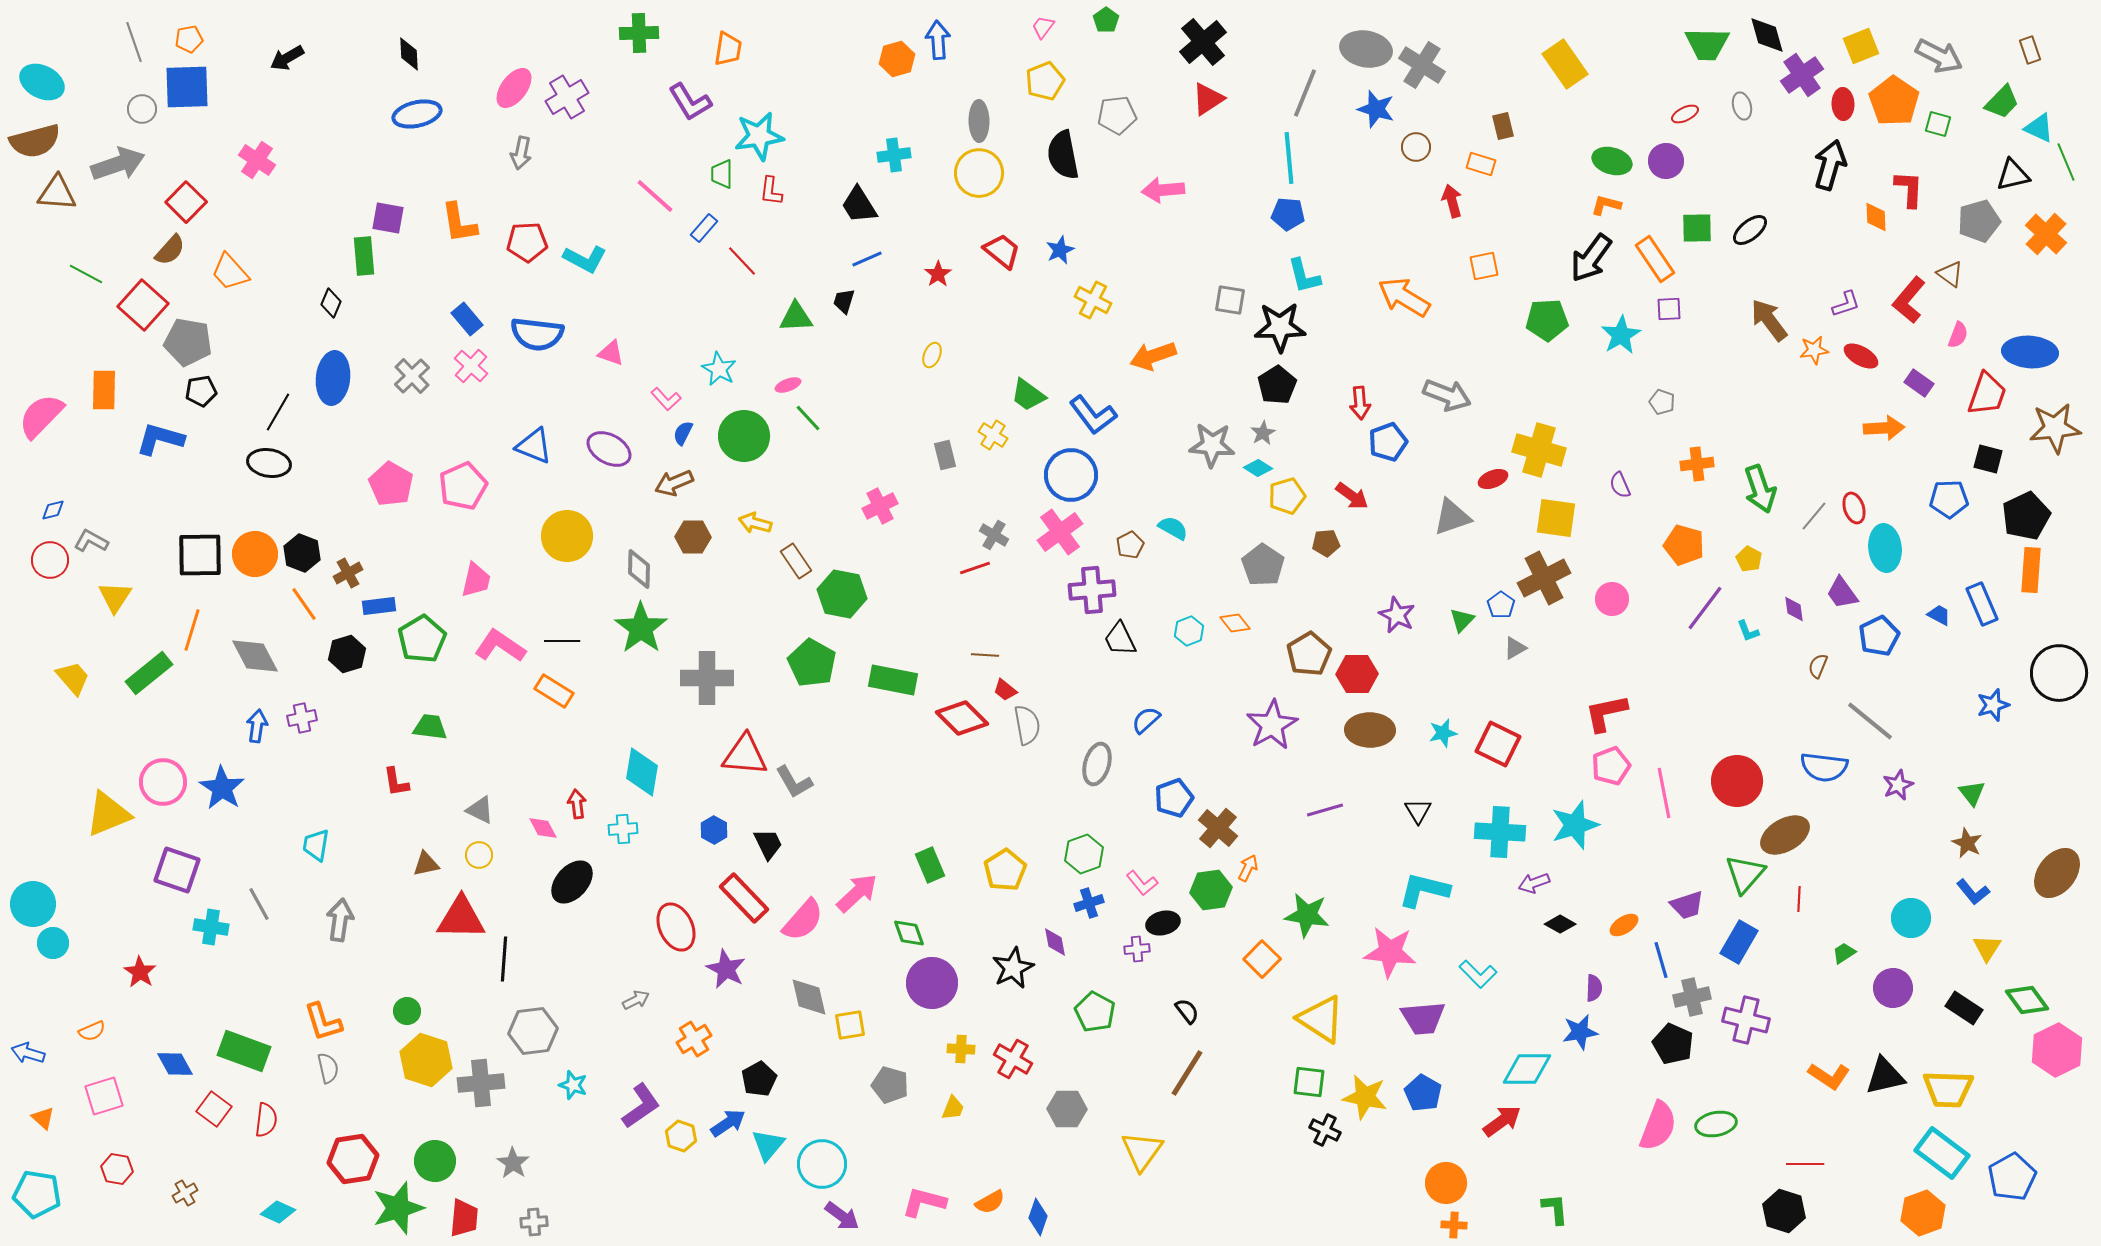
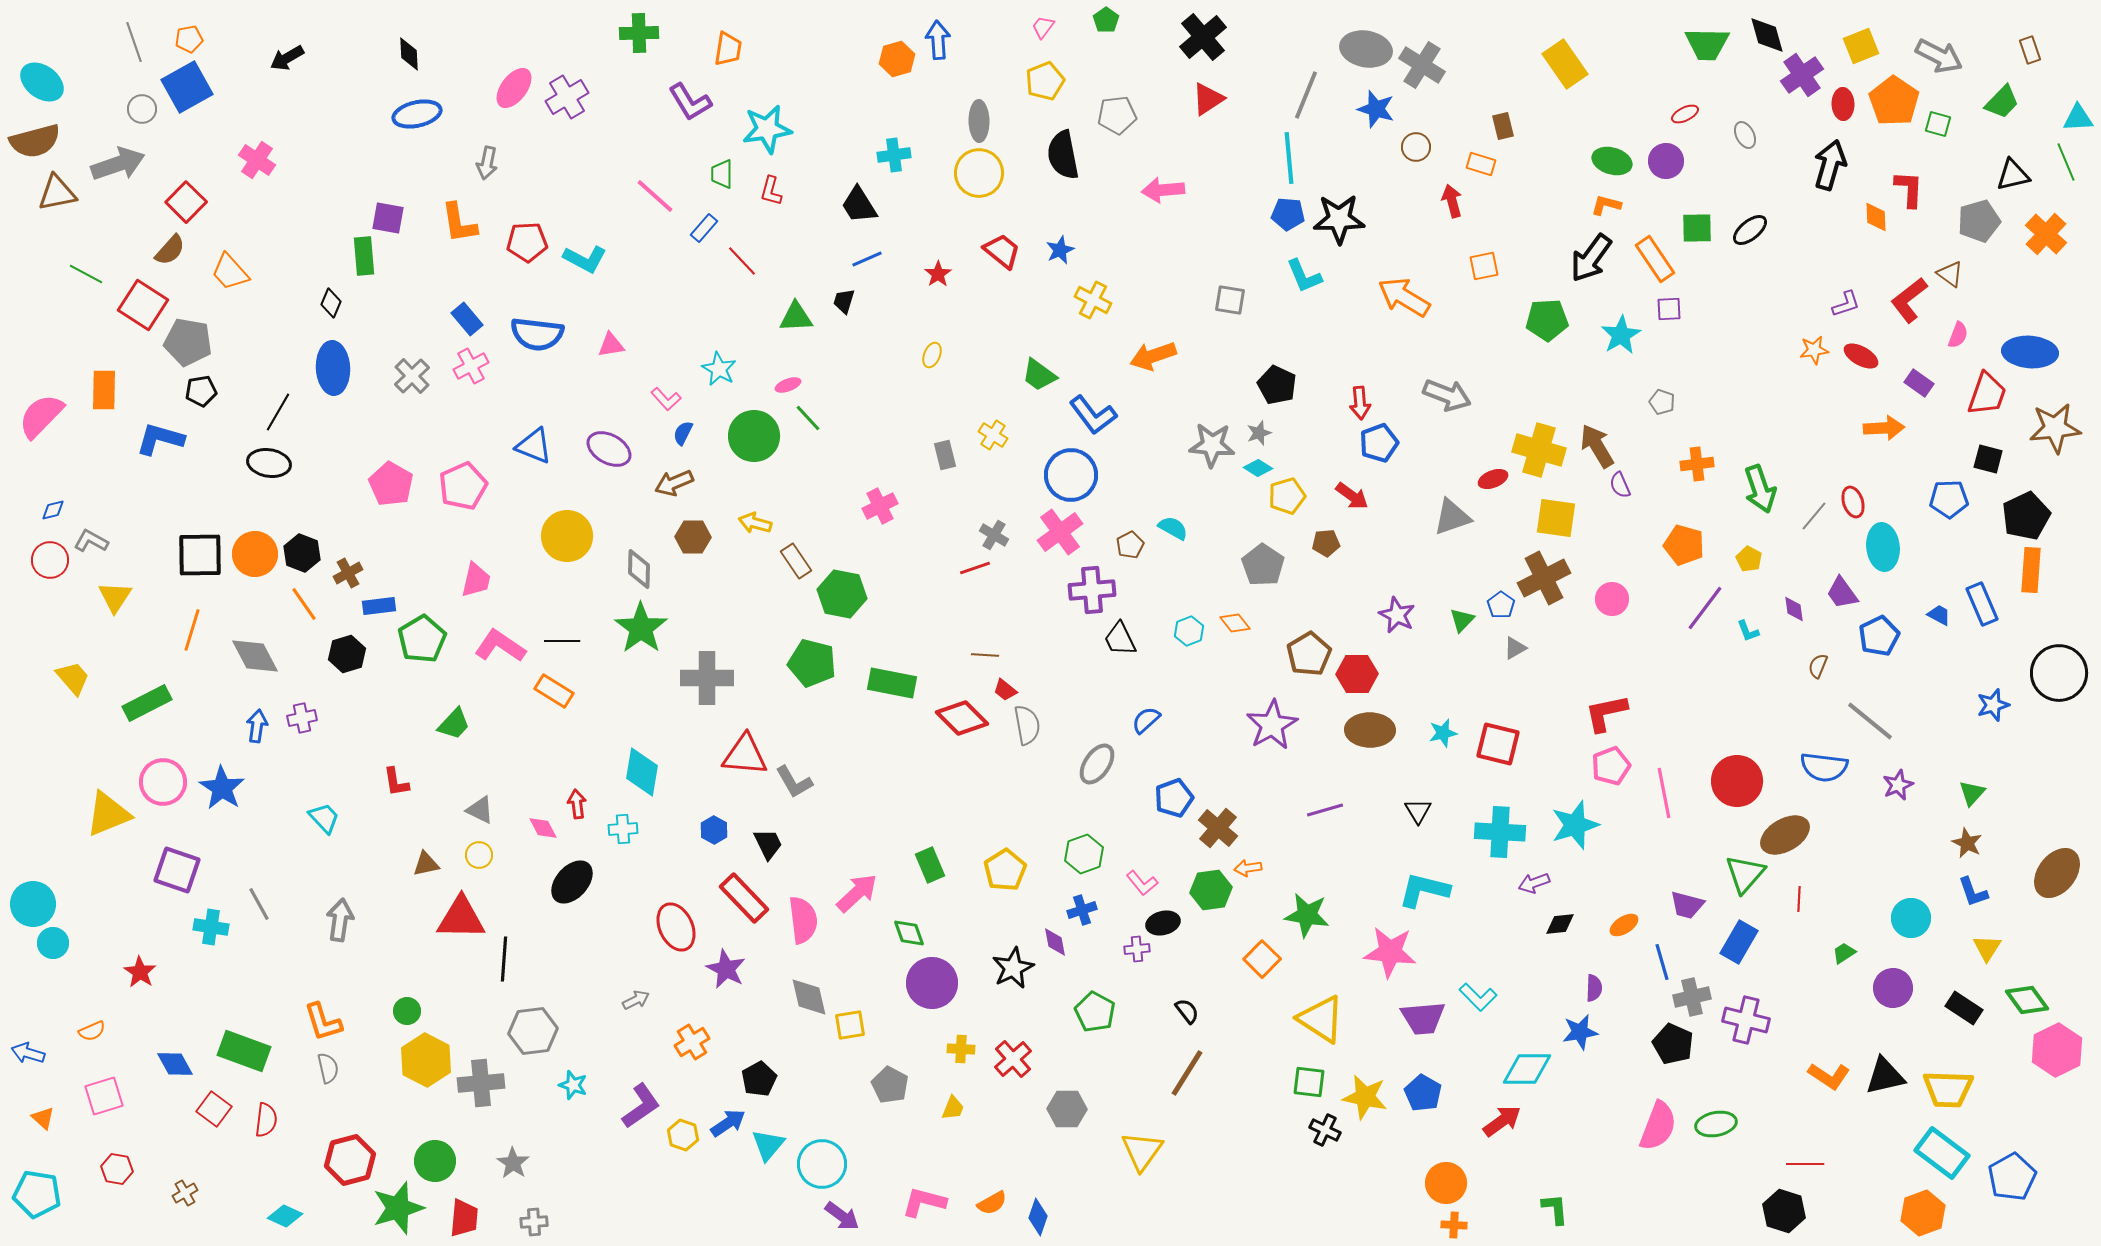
black cross at (1203, 42): moved 5 px up
cyan ellipse at (42, 82): rotated 9 degrees clockwise
blue square at (187, 87): rotated 27 degrees counterclockwise
gray line at (1305, 93): moved 1 px right, 2 px down
gray ellipse at (1742, 106): moved 3 px right, 29 px down; rotated 12 degrees counterclockwise
cyan triangle at (2039, 128): moved 39 px right, 10 px up; rotated 28 degrees counterclockwise
cyan star at (759, 136): moved 8 px right, 7 px up
gray arrow at (521, 153): moved 34 px left, 10 px down
red L-shape at (771, 191): rotated 8 degrees clockwise
brown triangle at (57, 193): rotated 15 degrees counterclockwise
cyan L-shape at (1304, 276): rotated 9 degrees counterclockwise
red L-shape at (1909, 300): rotated 12 degrees clockwise
red square at (143, 305): rotated 9 degrees counterclockwise
brown arrow at (1769, 320): moved 172 px left, 126 px down; rotated 6 degrees clockwise
black star at (1280, 327): moved 59 px right, 108 px up
pink triangle at (611, 353): moved 8 px up; rotated 28 degrees counterclockwise
pink cross at (471, 366): rotated 20 degrees clockwise
blue ellipse at (333, 378): moved 10 px up; rotated 9 degrees counterclockwise
black pentagon at (1277, 385): rotated 15 degrees counterclockwise
green trapezoid at (1028, 395): moved 11 px right, 20 px up
gray star at (1263, 433): moved 4 px left; rotated 10 degrees clockwise
green circle at (744, 436): moved 10 px right
blue pentagon at (1388, 442): moved 9 px left, 1 px down
red ellipse at (1854, 508): moved 1 px left, 6 px up
cyan ellipse at (1885, 548): moved 2 px left, 1 px up
green pentagon at (812, 663): rotated 15 degrees counterclockwise
green rectangle at (149, 673): moved 2 px left, 30 px down; rotated 12 degrees clockwise
green rectangle at (893, 680): moved 1 px left, 3 px down
green trapezoid at (430, 727): moved 24 px right, 3 px up; rotated 126 degrees clockwise
red square at (1498, 744): rotated 12 degrees counterclockwise
gray ellipse at (1097, 764): rotated 18 degrees clockwise
green triangle at (1972, 793): rotated 20 degrees clockwise
cyan trapezoid at (316, 845): moved 8 px right, 27 px up; rotated 128 degrees clockwise
orange arrow at (1248, 868): rotated 124 degrees counterclockwise
blue L-shape at (1973, 892): rotated 20 degrees clockwise
blue cross at (1089, 903): moved 7 px left, 7 px down
purple trapezoid at (1687, 905): rotated 33 degrees clockwise
pink semicircle at (803, 920): rotated 48 degrees counterclockwise
black diamond at (1560, 924): rotated 36 degrees counterclockwise
blue line at (1661, 960): moved 1 px right, 2 px down
cyan L-shape at (1478, 974): moved 23 px down
orange cross at (694, 1039): moved 2 px left, 3 px down
red cross at (1013, 1059): rotated 18 degrees clockwise
yellow hexagon at (426, 1060): rotated 9 degrees clockwise
gray pentagon at (890, 1085): rotated 12 degrees clockwise
yellow hexagon at (681, 1136): moved 2 px right, 1 px up
red hexagon at (353, 1159): moved 3 px left, 1 px down; rotated 6 degrees counterclockwise
orange semicircle at (990, 1202): moved 2 px right, 1 px down
cyan diamond at (278, 1212): moved 7 px right, 4 px down
